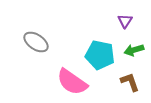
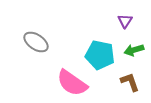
pink semicircle: moved 1 px down
